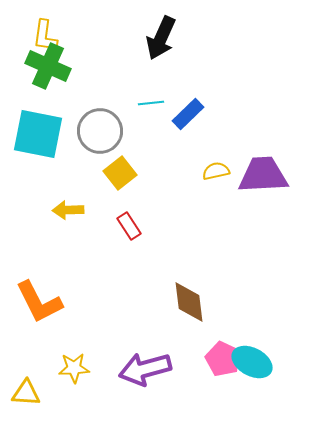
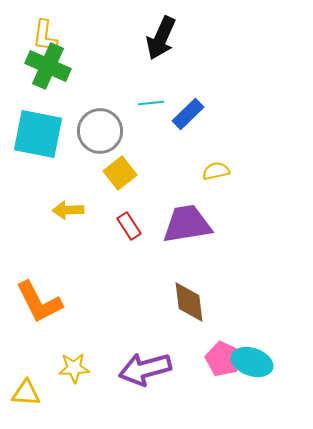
purple trapezoid: moved 76 px left, 49 px down; rotated 6 degrees counterclockwise
cyan ellipse: rotated 9 degrees counterclockwise
